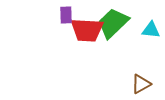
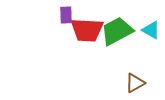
green trapezoid: moved 4 px right, 8 px down; rotated 16 degrees clockwise
cyan triangle: rotated 24 degrees clockwise
brown triangle: moved 6 px left, 1 px up
